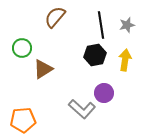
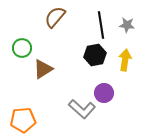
gray star: rotated 21 degrees clockwise
